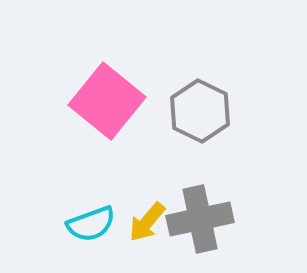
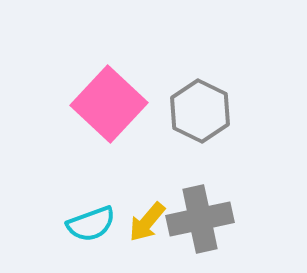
pink square: moved 2 px right, 3 px down; rotated 4 degrees clockwise
